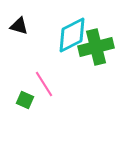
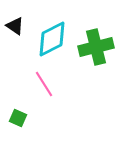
black triangle: moved 4 px left; rotated 18 degrees clockwise
cyan diamond: moved 20 px left, 4 px down
green square: moved 7 px left, 18 px down
